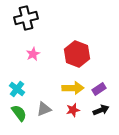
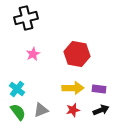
red hexagon: rotated 10 degrees counterclockwise
purple rectangle: rotated 40 degrees clockwise
gray triangle: moved 3 px left, 1 px down
green semicircle: moved 1 px left, 1 px up
